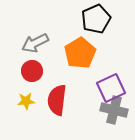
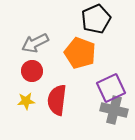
orange pentagon: rotated 20 degrees counterclockwise
